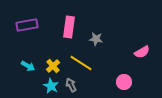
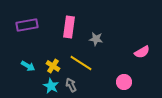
yellow cross: rotated 16 degrees counterclockwise
